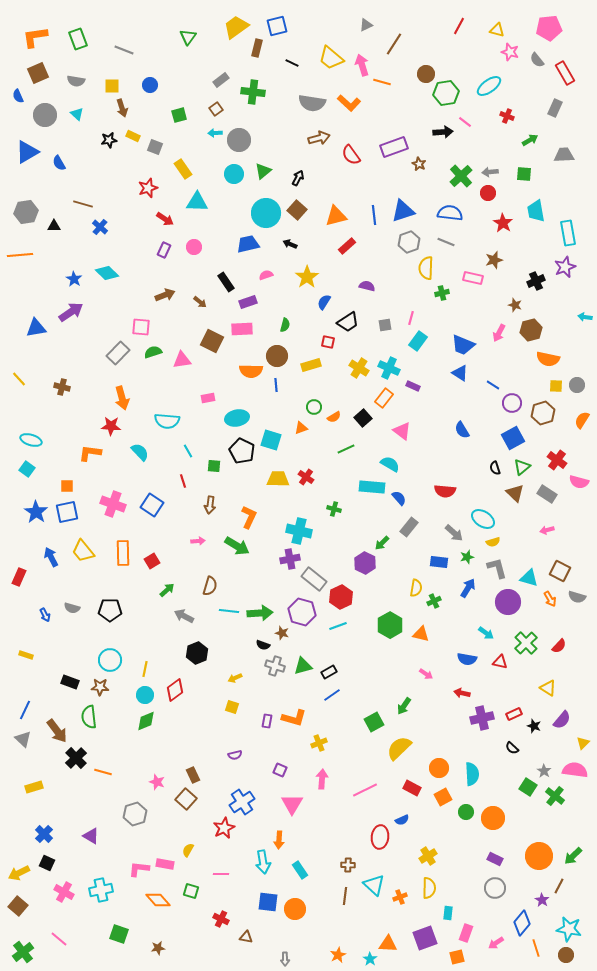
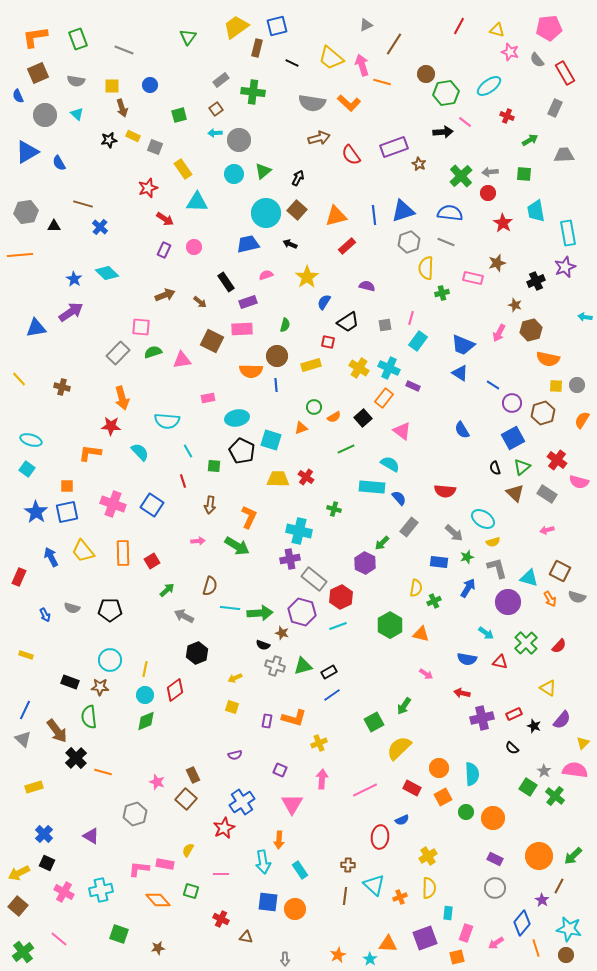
brown star at (494, 260): moved 3 px right, 3 px down
cyan line at (229, 611): moved 1 px right, 3 px up
